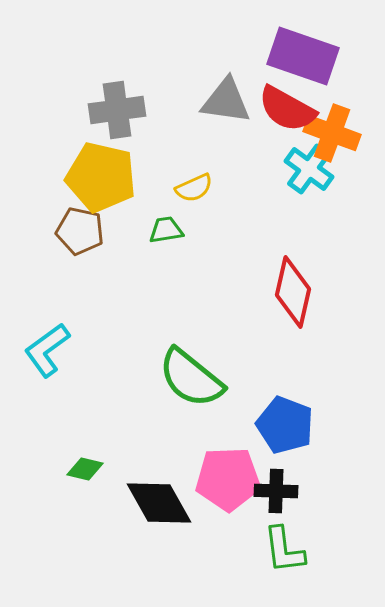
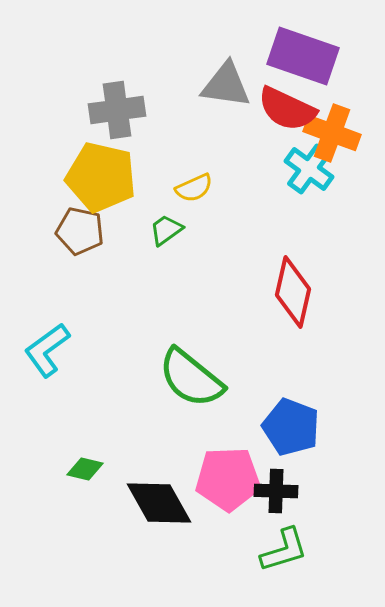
gray triangle: moved 16 px up
red semicircle: rotated 4 degrees counterclockwise
green trapezoid: rotated 27 degrees counterclockwise
blue pentagon: moved 6 px right, 2 px down
green L-shape: rotated 100 degrees counterclockwise
